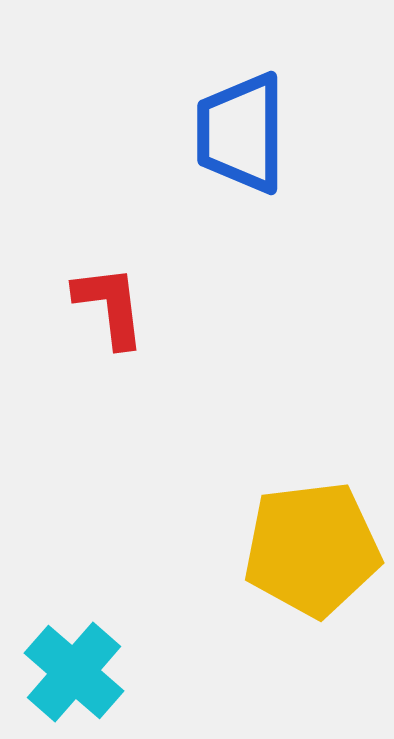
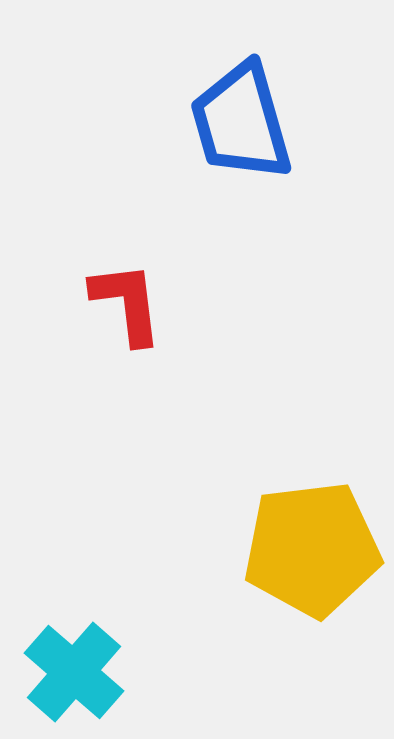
blue trapezoid: moved 11 px up; rotated 16 degrees counterclockwise
red L-shape: moved 17 px right, 3 px up
